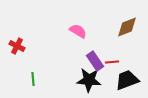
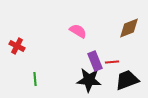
brown diamond: moved 2 px right, 1 px down
purple rectangle: rotated 12 degrees clockwise
green line: moved 2 px right
